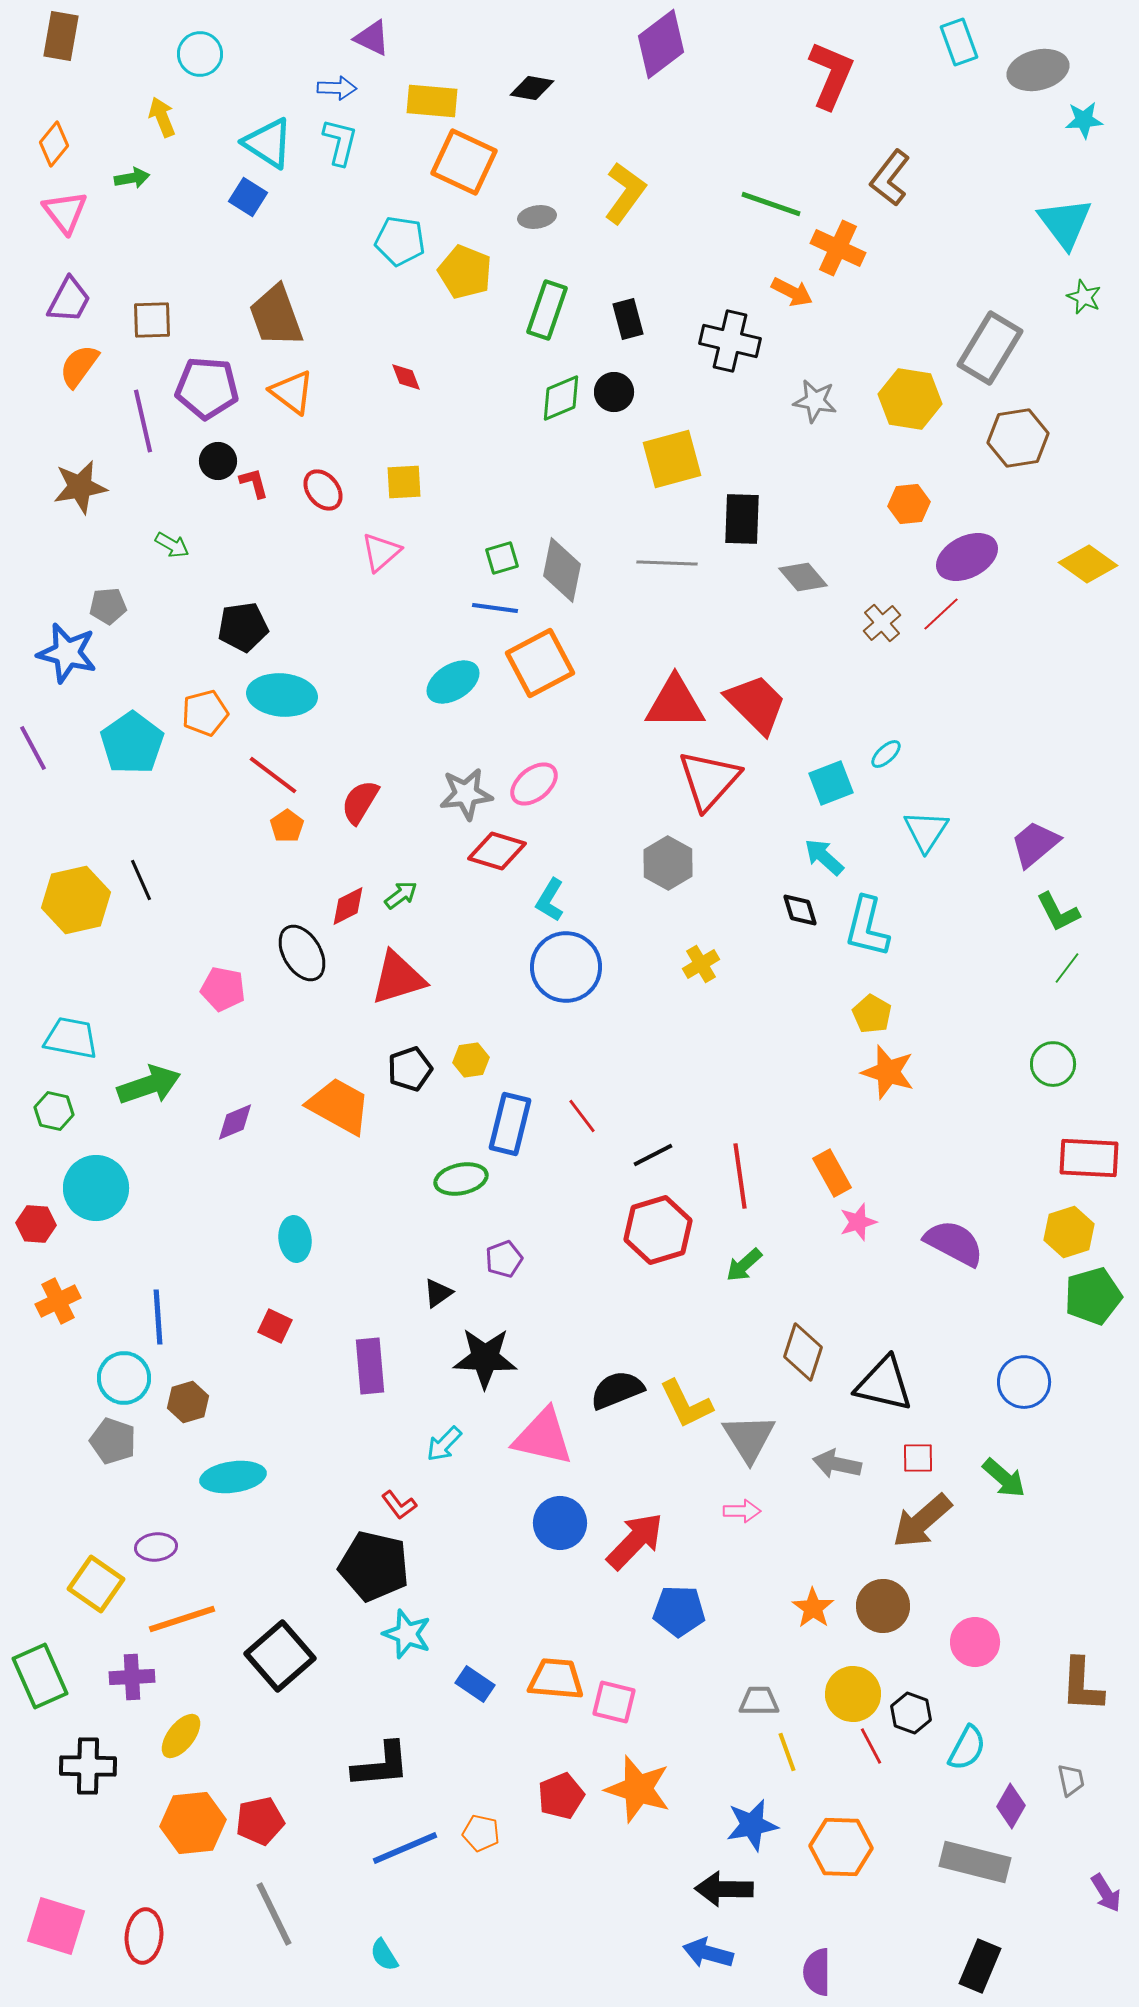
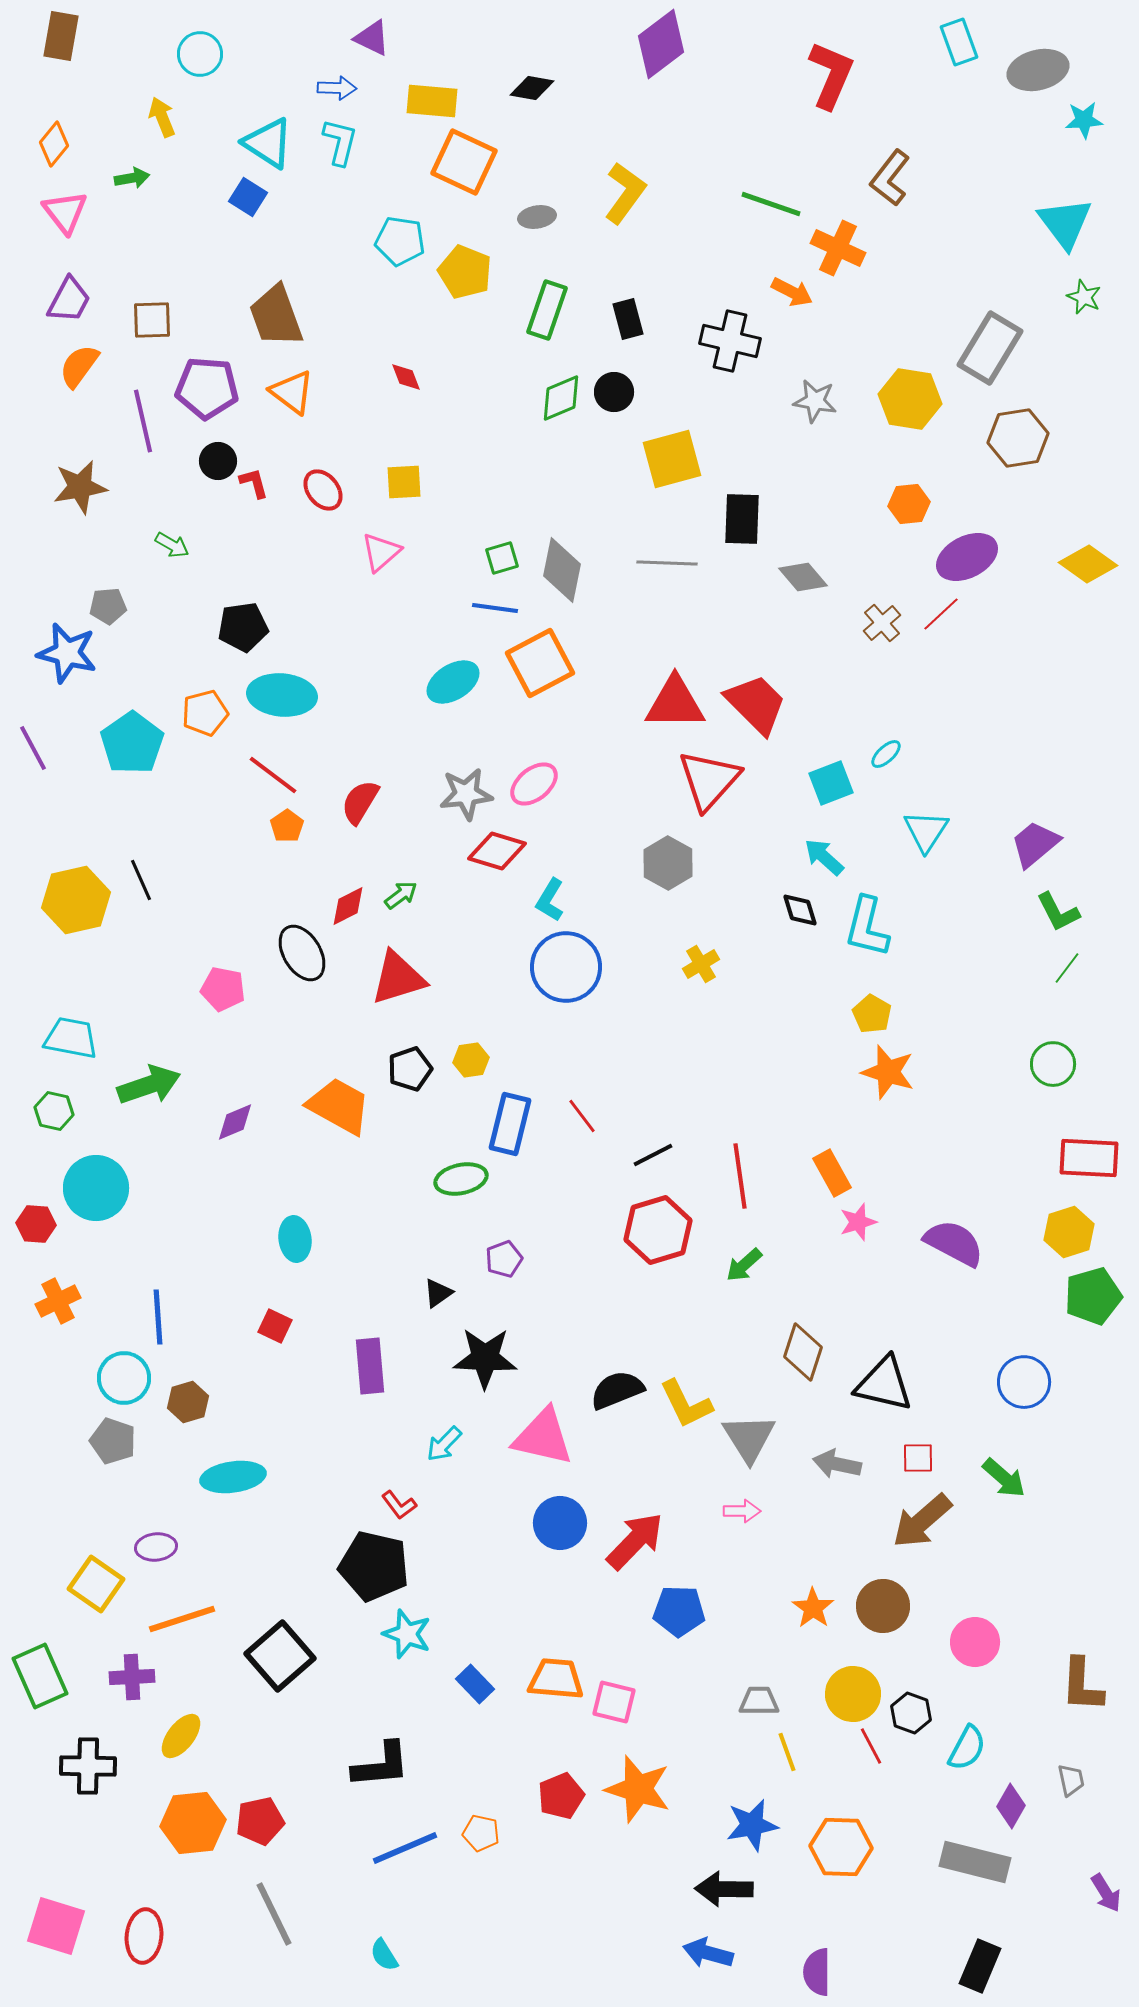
blue rectangle at (475, 1684): rotated 12 degrees clockwise
